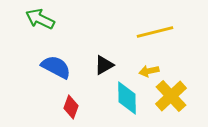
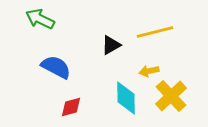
black triangle: moved 7 px right, 20 px up
cyan diamond: moved 1 px left
red diamond: rotated 55 degrees clockwise
